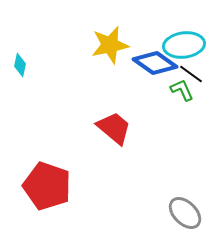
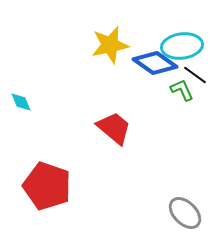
cyan ellipse: moved 2 px left, 1 px down
cyan diamond: moved 1 px right, 37 px down; rotated 35 degrees counterclockwise
black line: moved 4 px right, 1 px down
